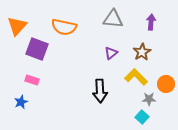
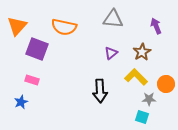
purple arrow: moved 5 px right, 4 px down; rotated 28 degrees counterclockwise
cyan square: rotated 24 degrees counterclockwise
